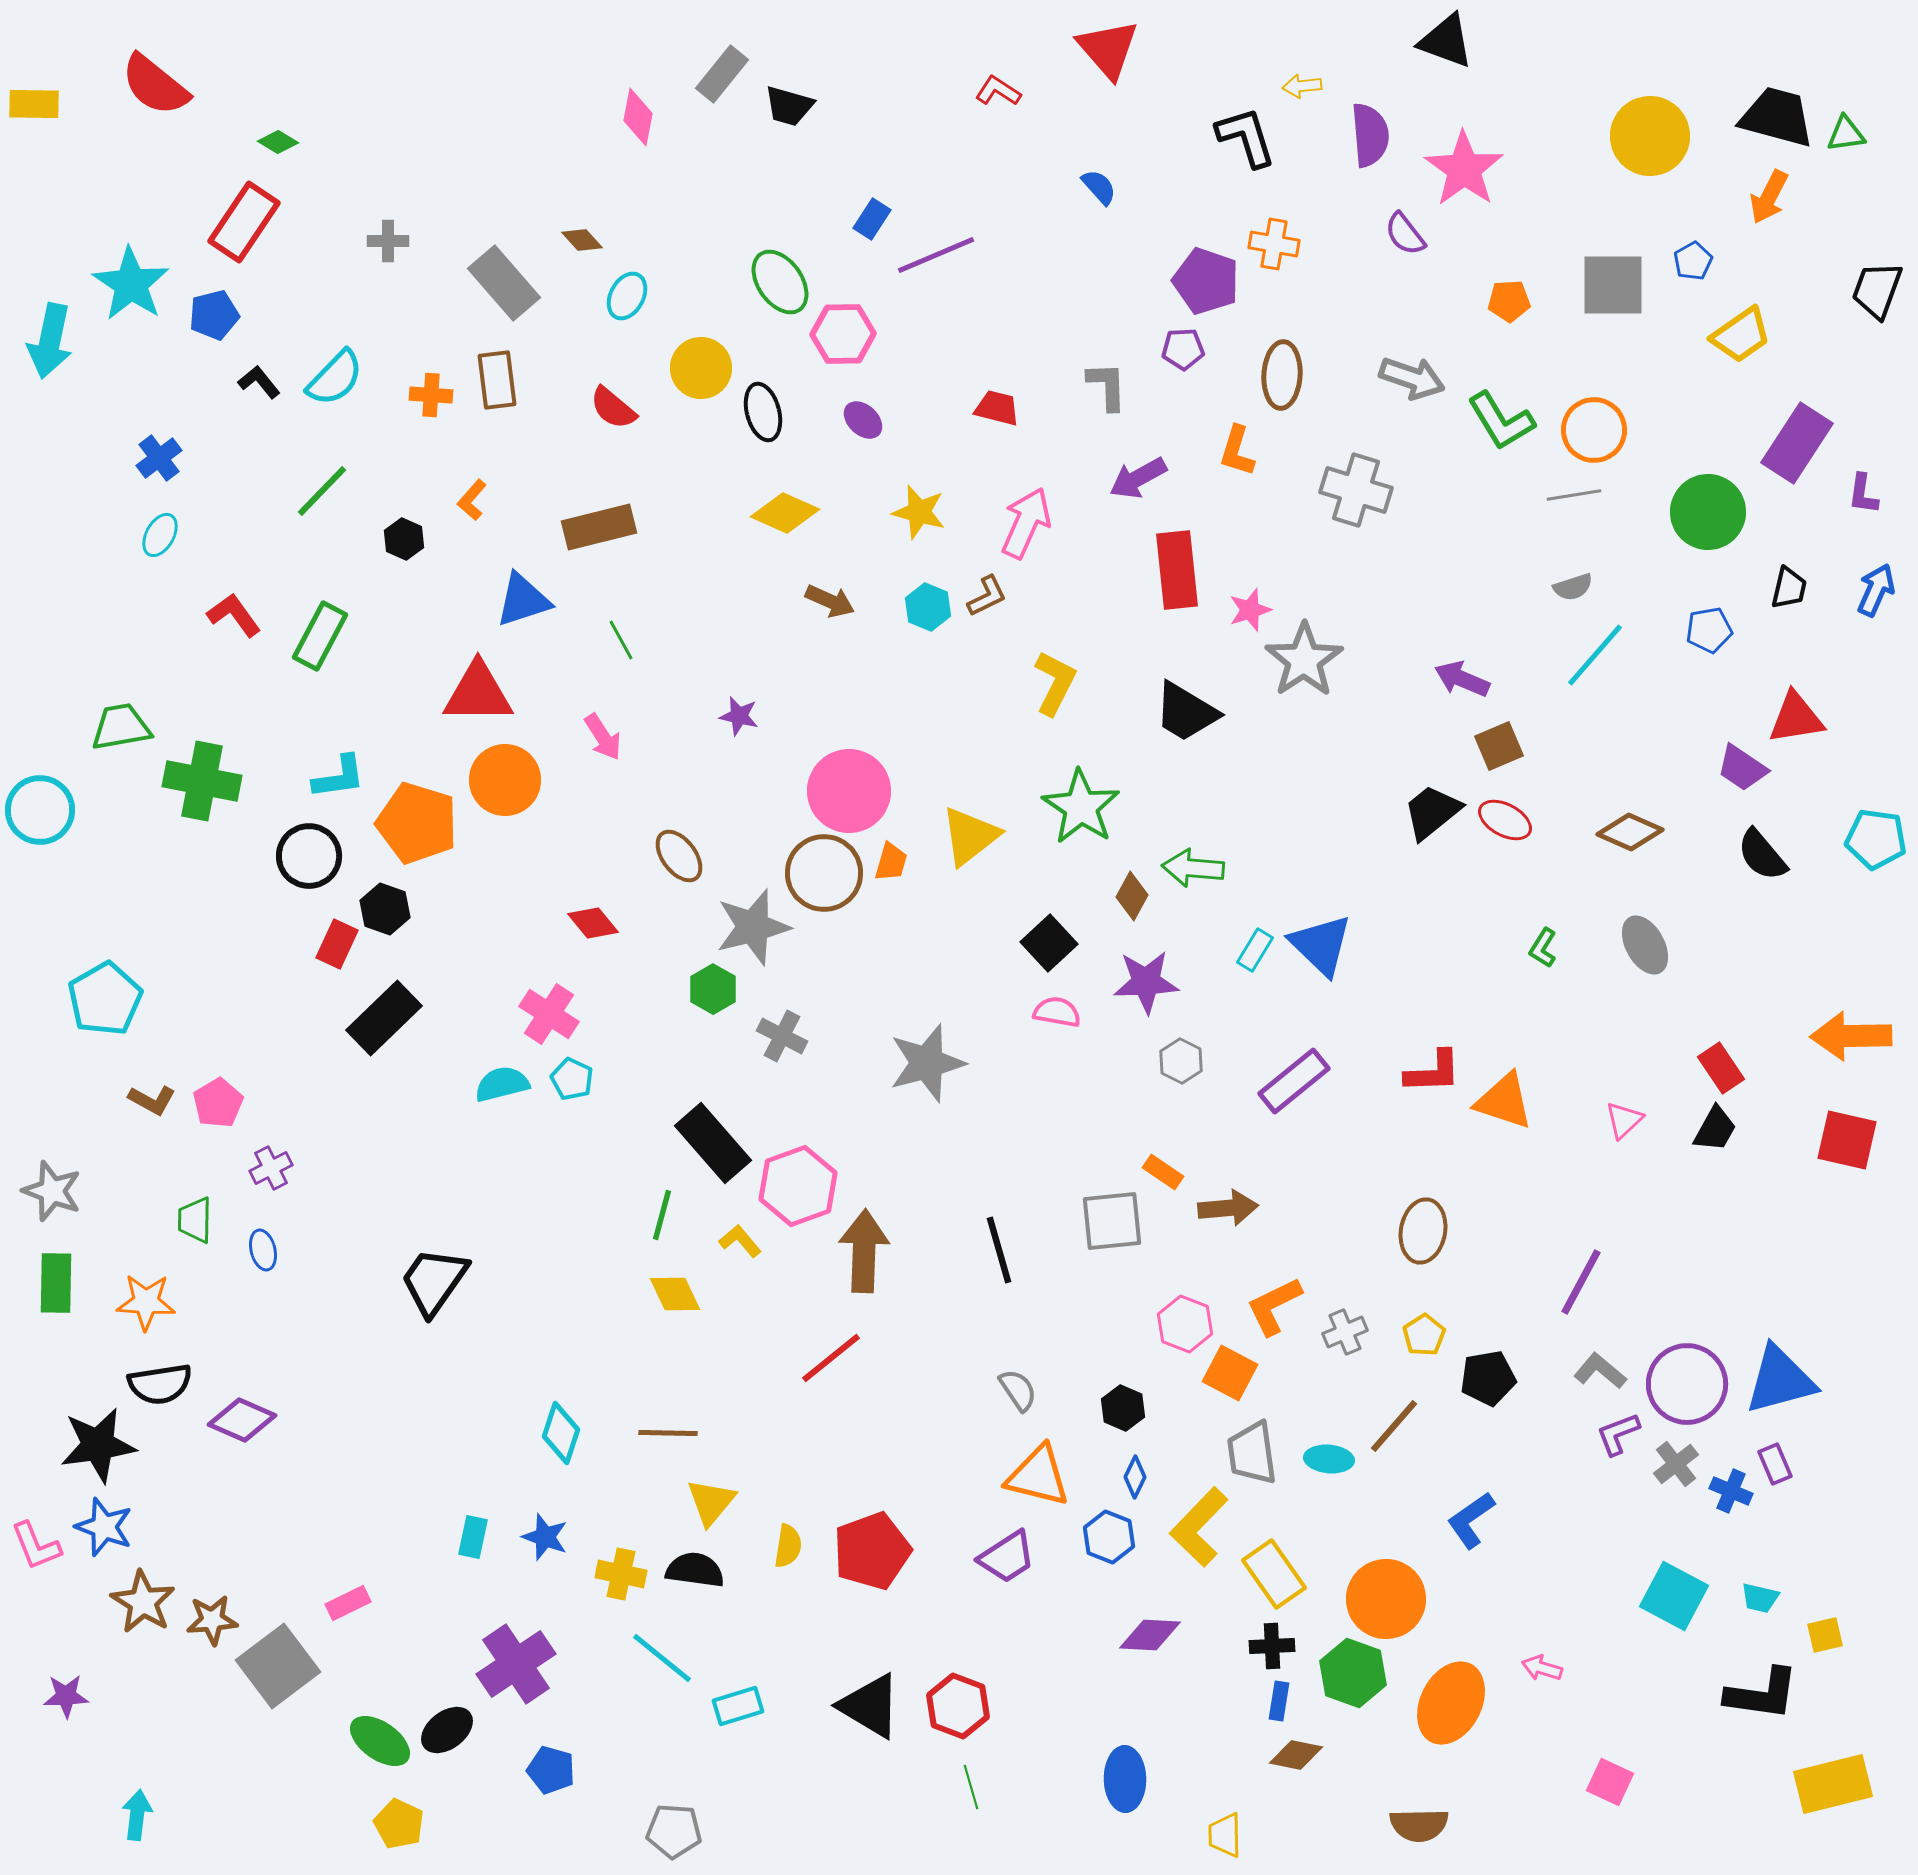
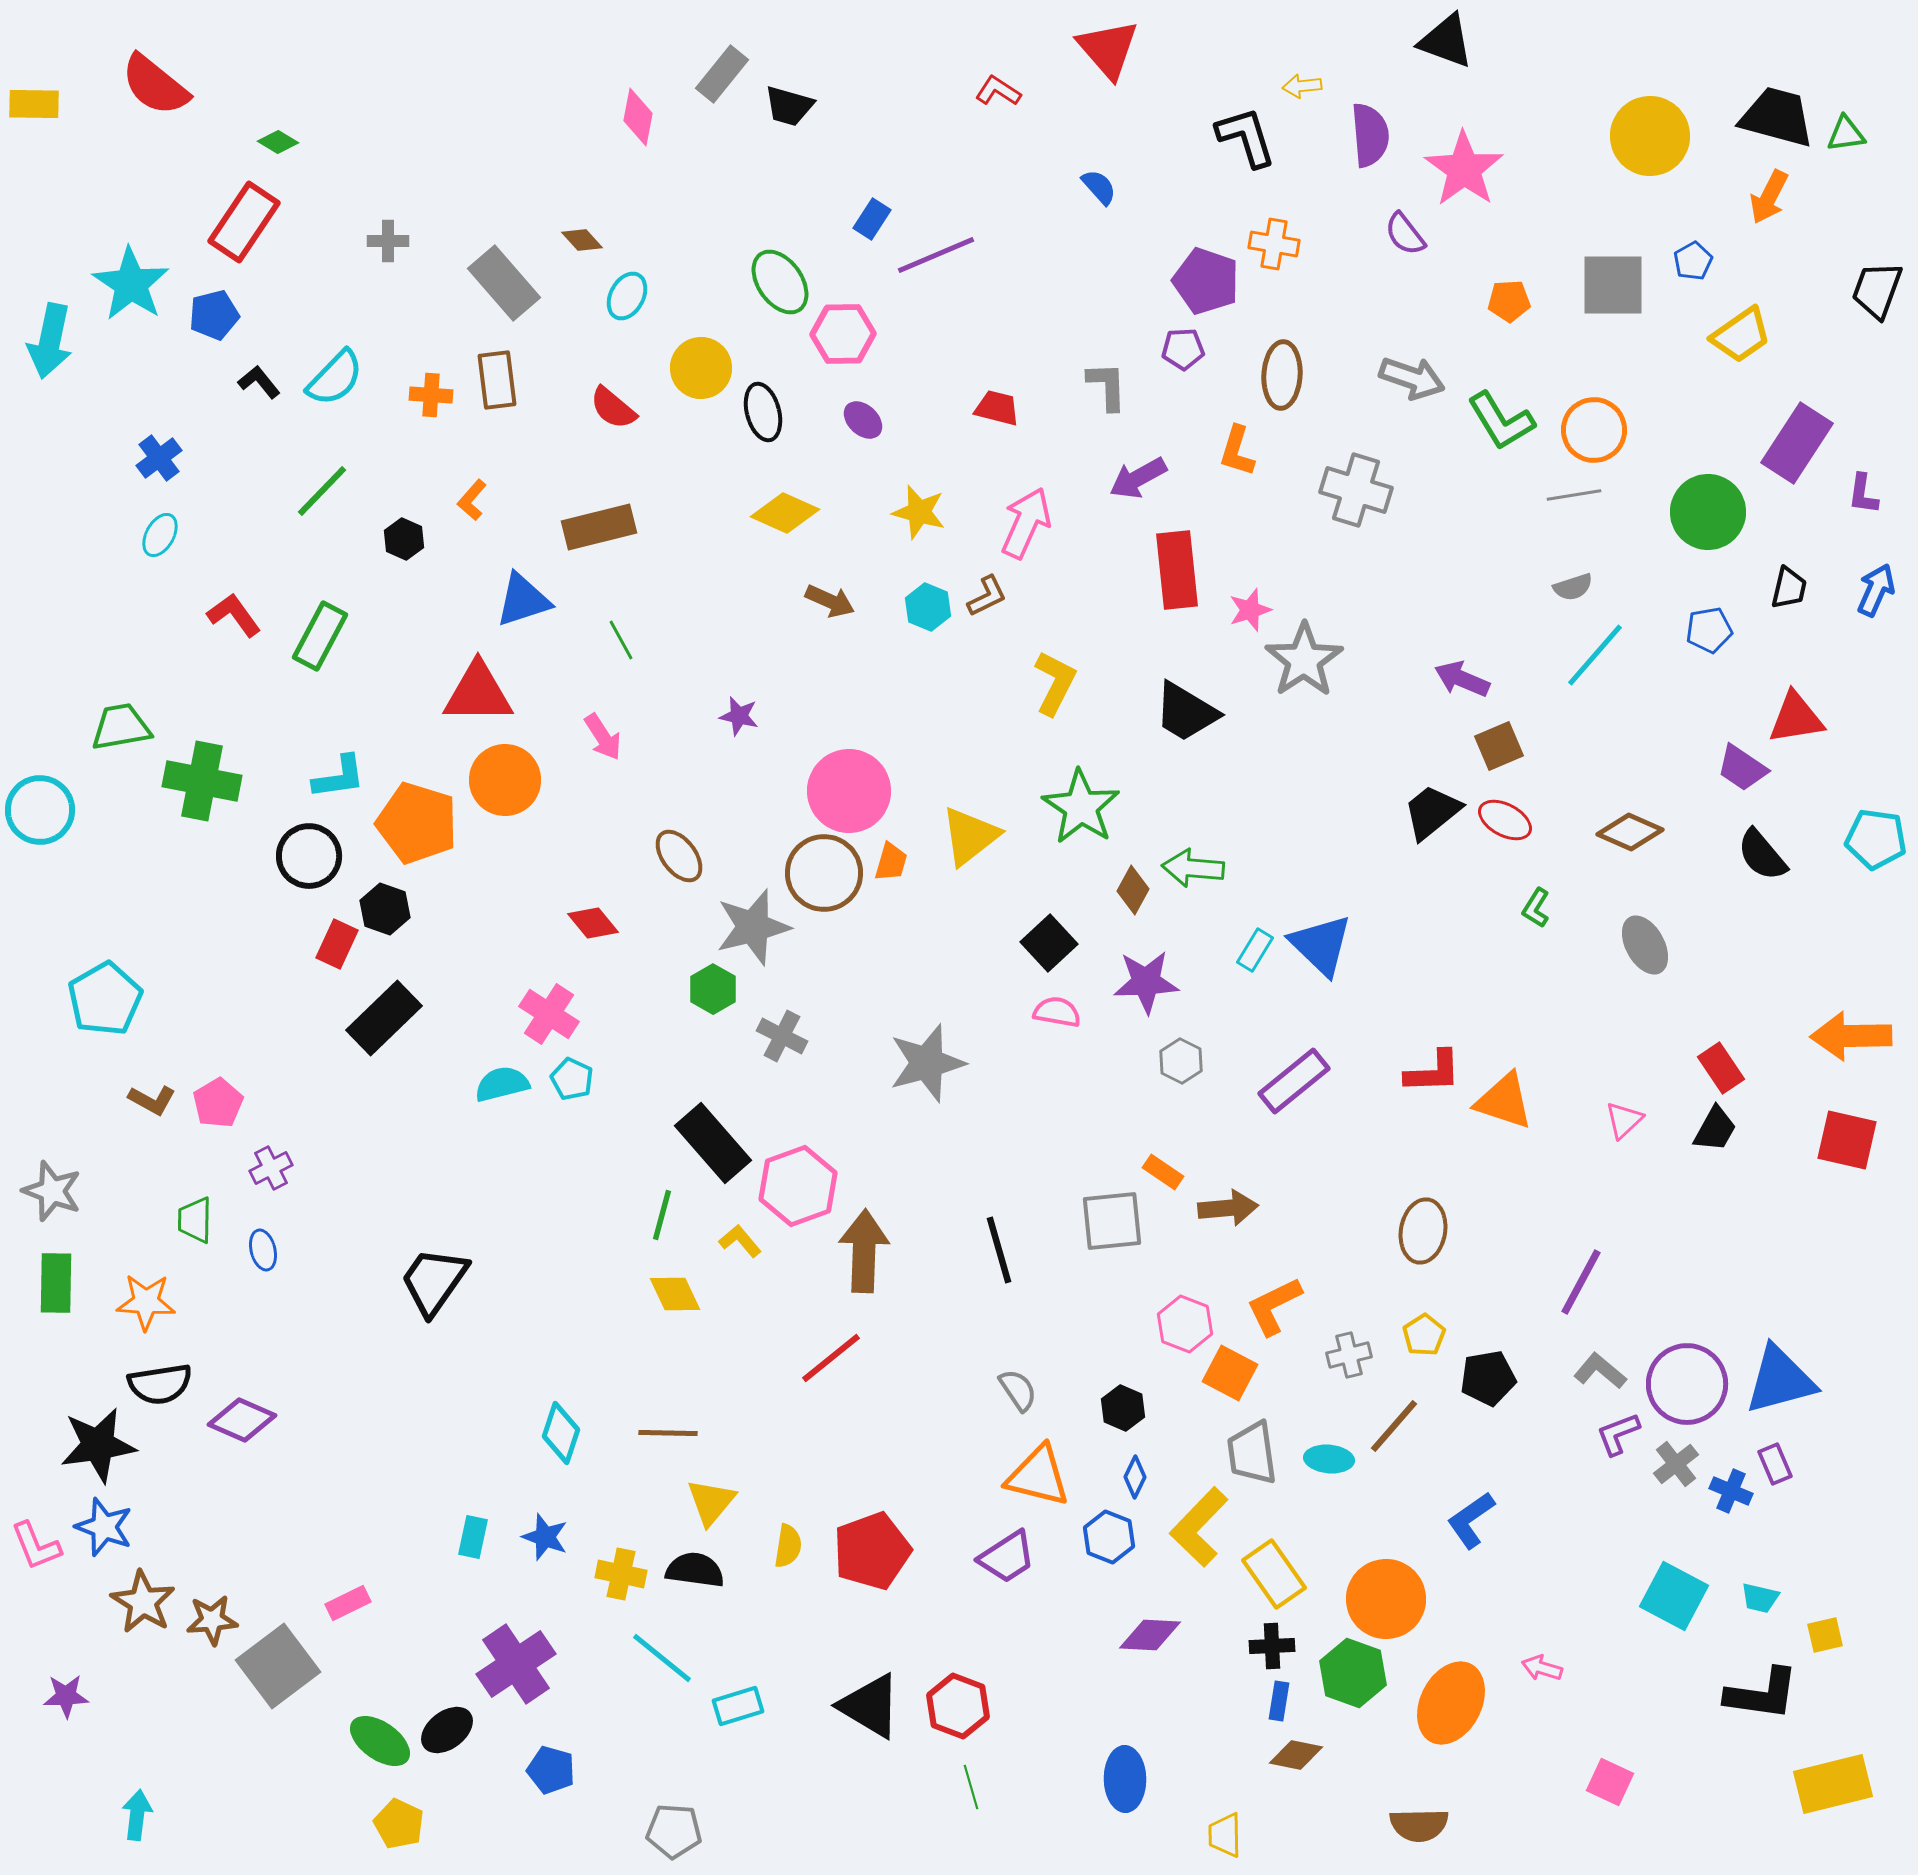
brown diamond at (1132, 896): moved 1 px right, 6 px up
green L-shape at (1543, 948): moved 7 px left, 40 px up
gray cross at (1345, 1332): moved 4 px right, 23 px down; rotated 9 degrees clockwise
